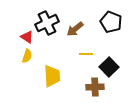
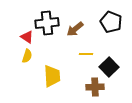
black cross: rotated 20 degrees clockwise
